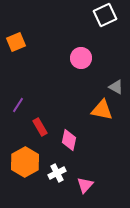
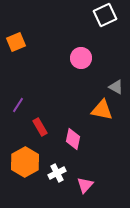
pink diamond: moved 4 px right, 1 px up
